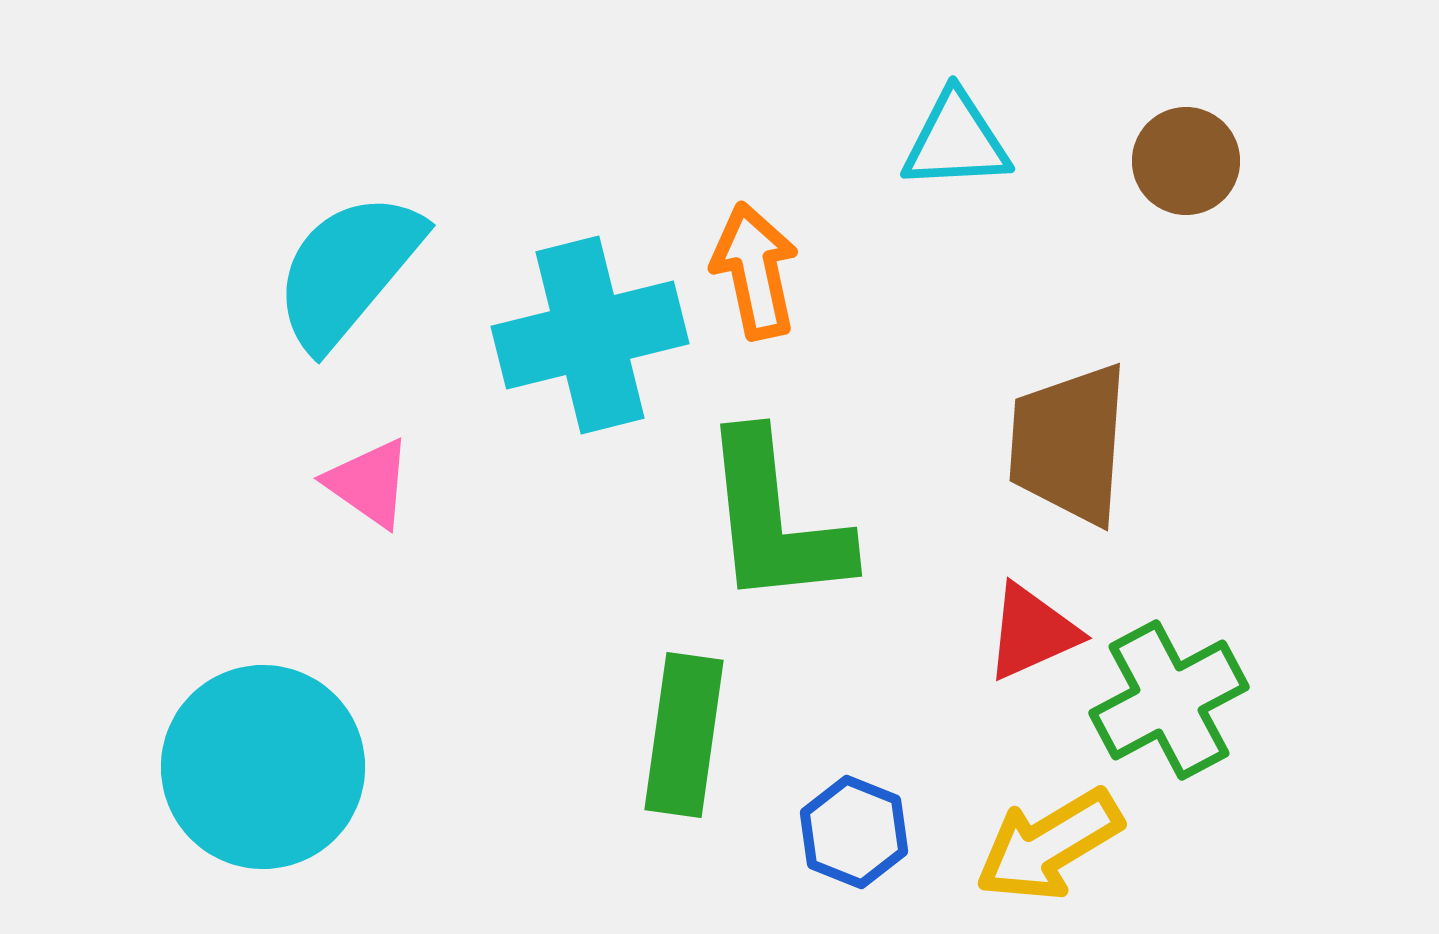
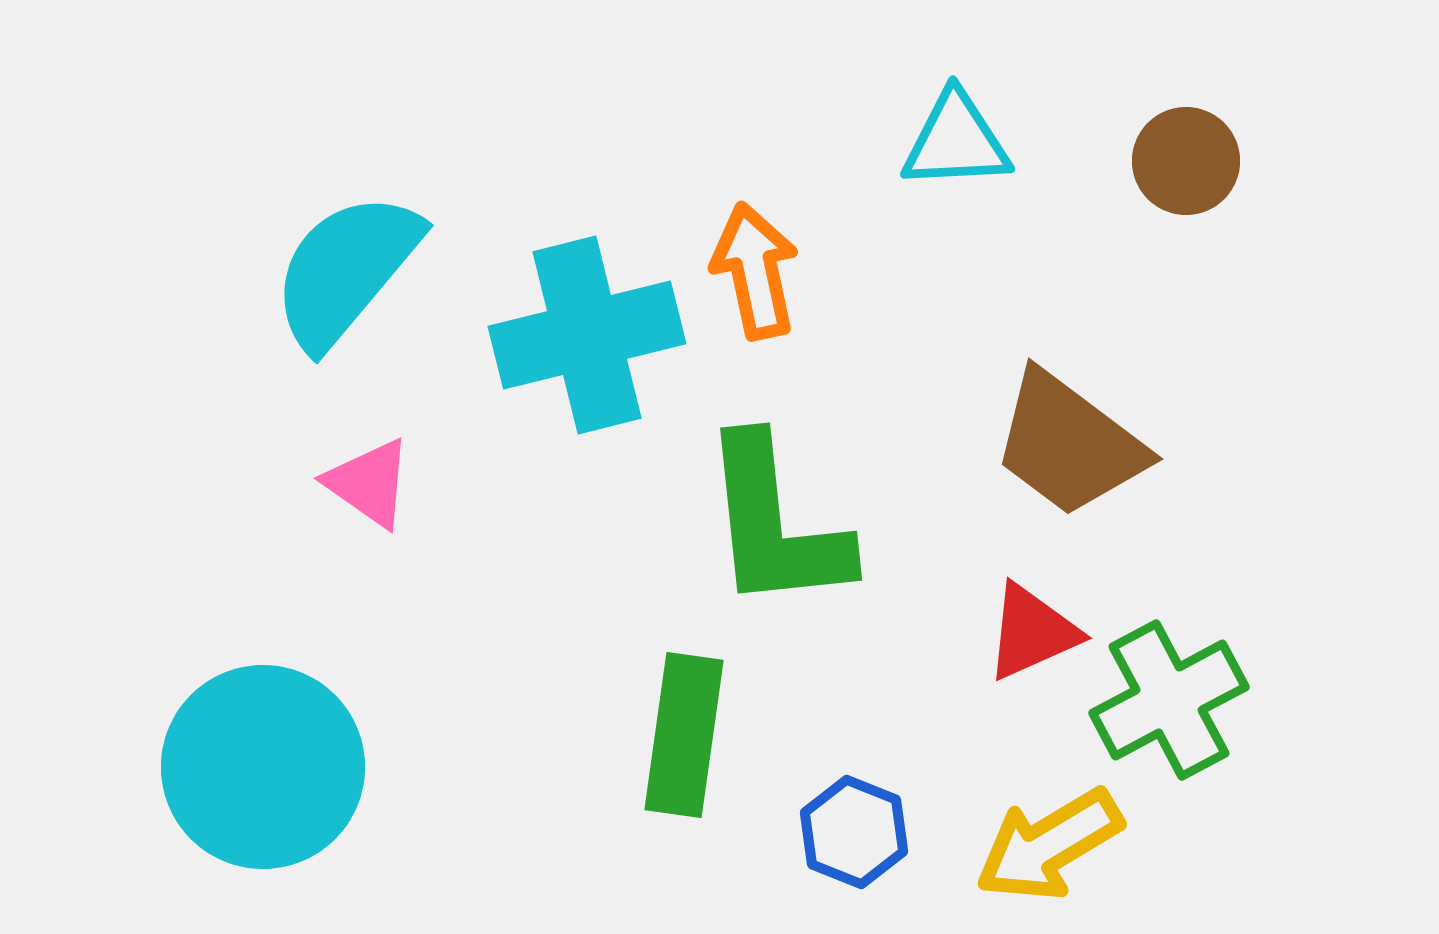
cyan semicircle: moved 2 px left
cyan cross: moved 3 px left
brown trapezoid: rotated 57 degrees counterclockwise
green L-shape: moved 4 px down
